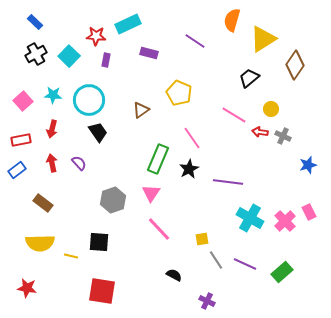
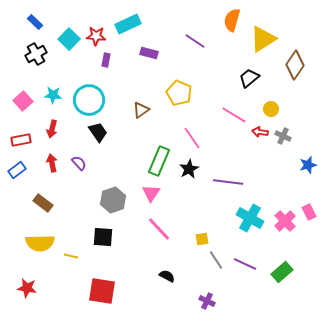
cyan square at (69, 56): moved 17 px up
green rectangle at (158, 159): moved 1 px right, 2 px down
black square at (99, 242): moved 4 px right, 5 px up
black semicircle at (174, 275): moved 7 px left, 1 px down
